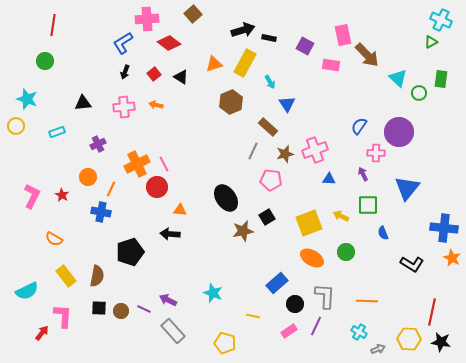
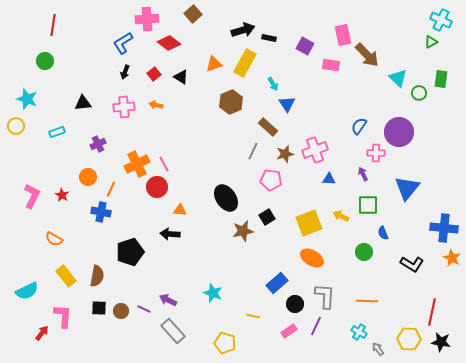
cyan arrow at (270, 82): moved 3 px right, 2 px down
green circle at (346, 252): moved 18 px right
gray arrow at (378, 349): rotated 104 degrees counterclockwise
